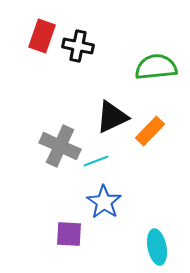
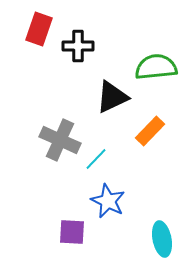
red rectangle: moved 3 px left, 7 px up
black cross: rotated 12 degrees counterclockwise
black triangle: moved 20 px up
gray cross: moved 6 px up
cyan line: moved 2 px up; rotated 25 degrees counterclockwise
blue star: moved 4 px right, 1 px up; rotated 8 degrees counterclockwise
purple square: moved 3 px right, 2 px up
cyan ellipse: moved 5 px right, 8 px up
